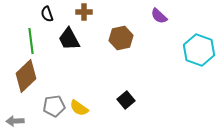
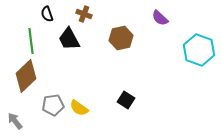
brown cross: moved 2 px down; rotated 21 degrees clockwise
purple semicircle: moved 1 px right, 2 px down
black square: rotated 18 degrees counterclockwise
gray pentagon: moved 1 px left, 1 px up
gray arrow: rotated 54 degrees clockwise
